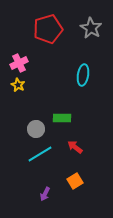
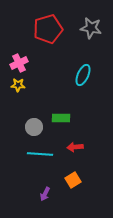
gray star: rotated 20 degrees counterclockwise
cyan ellipse: rotated 15 degrees clockwise
yellow star: rotated 24 degrees counterclockwise
green rectangle: moved 1 px left
gray circle: moved 2 px left, 2 px up
red arrow: rotated 42 degrees counterclockwise
cyan line: rotated 35 degrees clockwise
orange square: moved 2 px left, 1 px up
